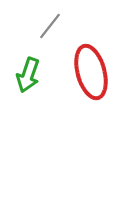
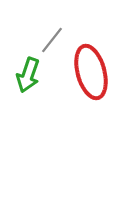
gray line: moved 2 px right, 14 px down
